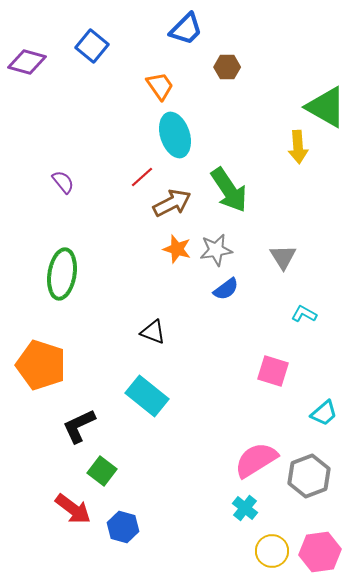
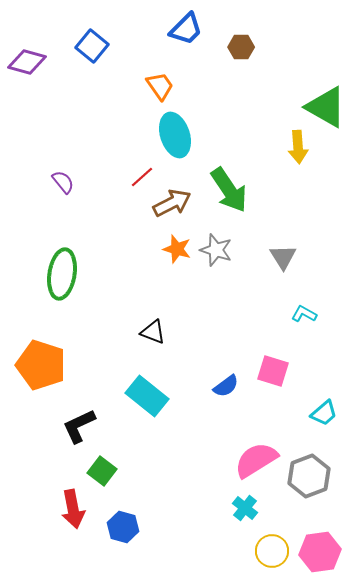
brown hexagon: moved 14 px right, 20 px up
gray star: rotated 28 degrees clockwise
blue semicircle: moved 97 px down
red arrow: rotated 42 degrees clockwise
